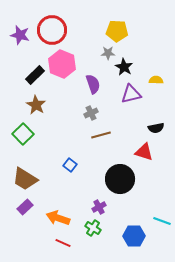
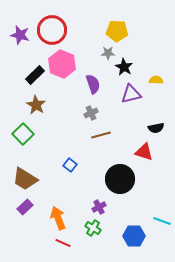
orange arrow: rotated 50 degrees clockwise
